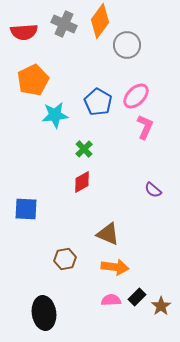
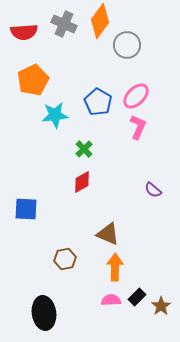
pink L-shape: moved 7 px left
orange arrow: rotated 96 degrees counterclockwise
